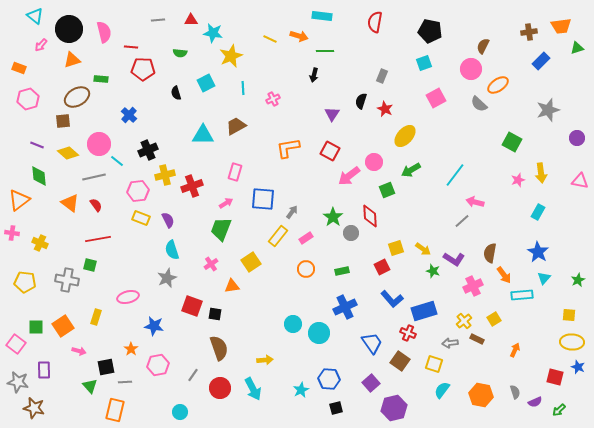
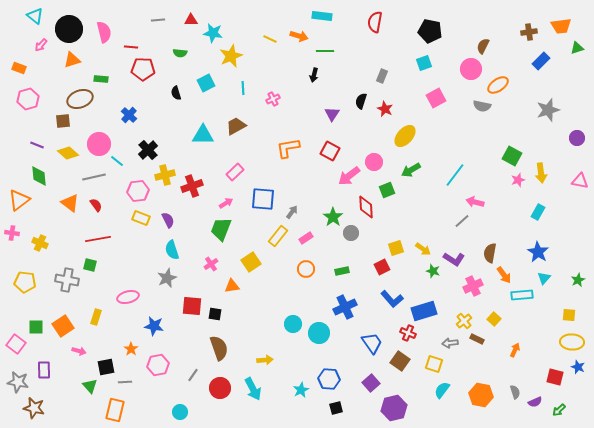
brown ellipse at (77, 97): moved 3 px right, 2 px down; rotated 10 degrees clockwise
gray semicircle at (479, 104): moved 3 px right, 2 px down; rotated 30 degrees counterclockwise
green square at (512, 142): moved 14 px down
black cross at (148, 150): rotated 18 degrees counterclockwise
pink rectangle at (235, 172): rotated 30 degrees clockwise
red diamond at (370, 216): moved 4 px left, 9 px up
red square at (192, 306): rotated 15 degrees counterclockwise
yellow square at (494, 319): rotated 16 degrees counterclockwise
